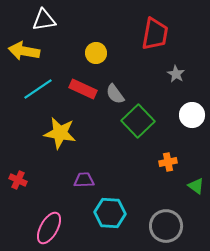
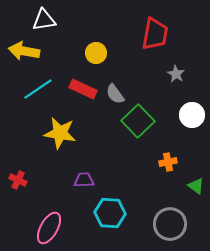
gray circle: moved 4 px right, 2 px up
